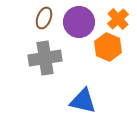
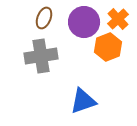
purple circle: moved 5 px right
orange hexagon: rotated 16 degrees clockwise
gray cross: moved 4 px left, 2 px up
blue triangle: rotated 32 degrees counterclockwise
